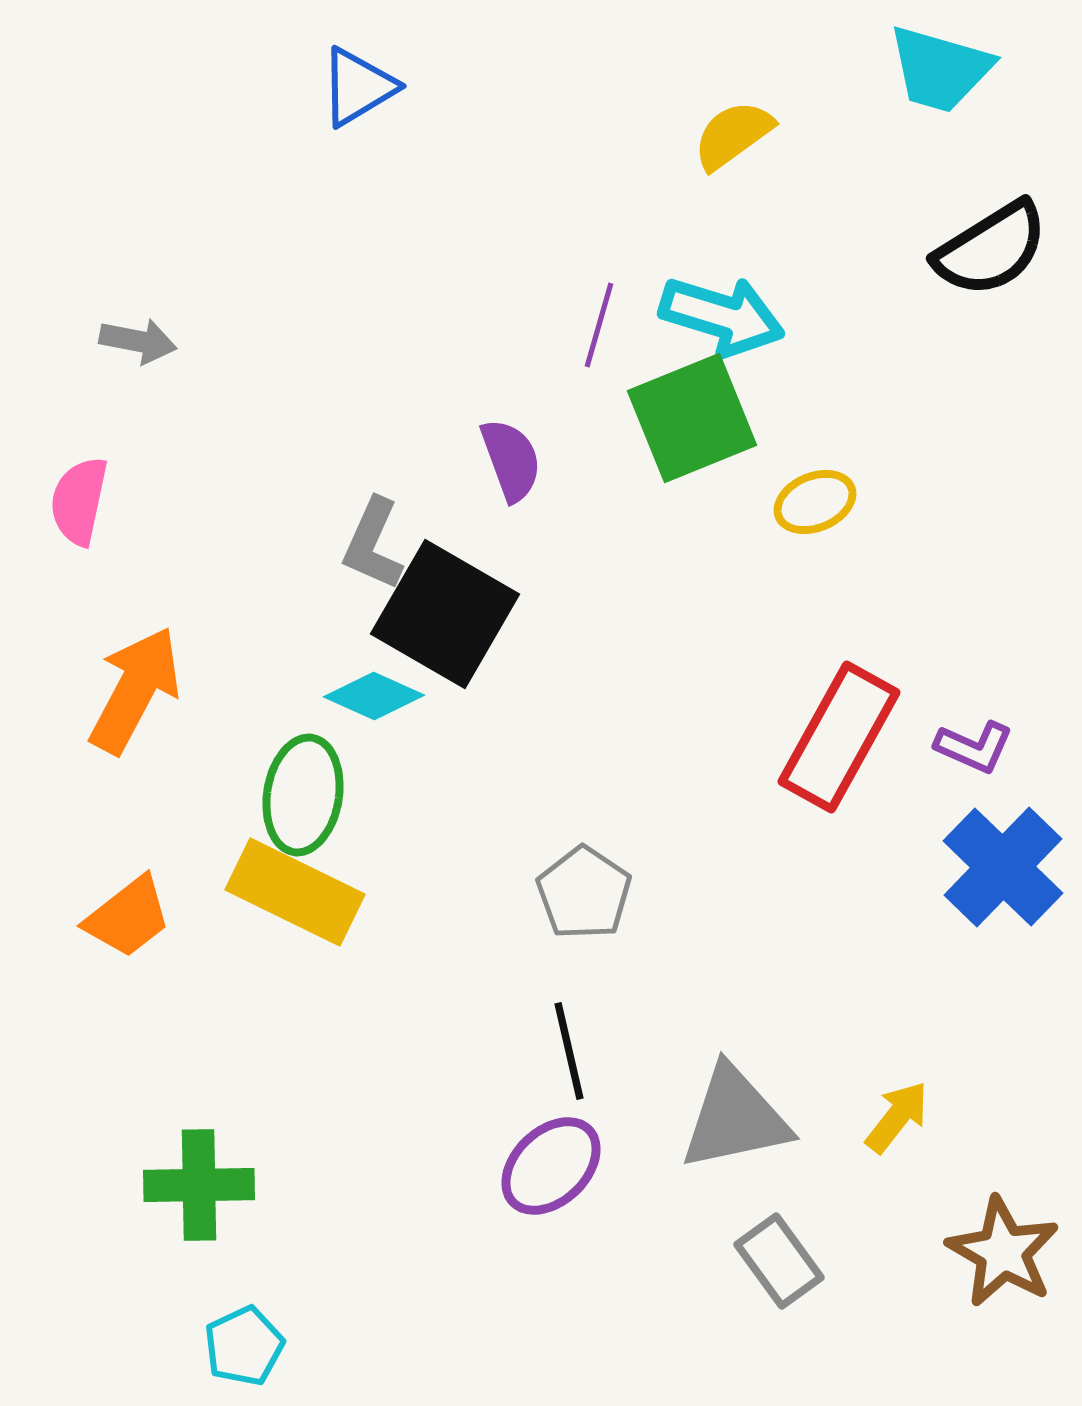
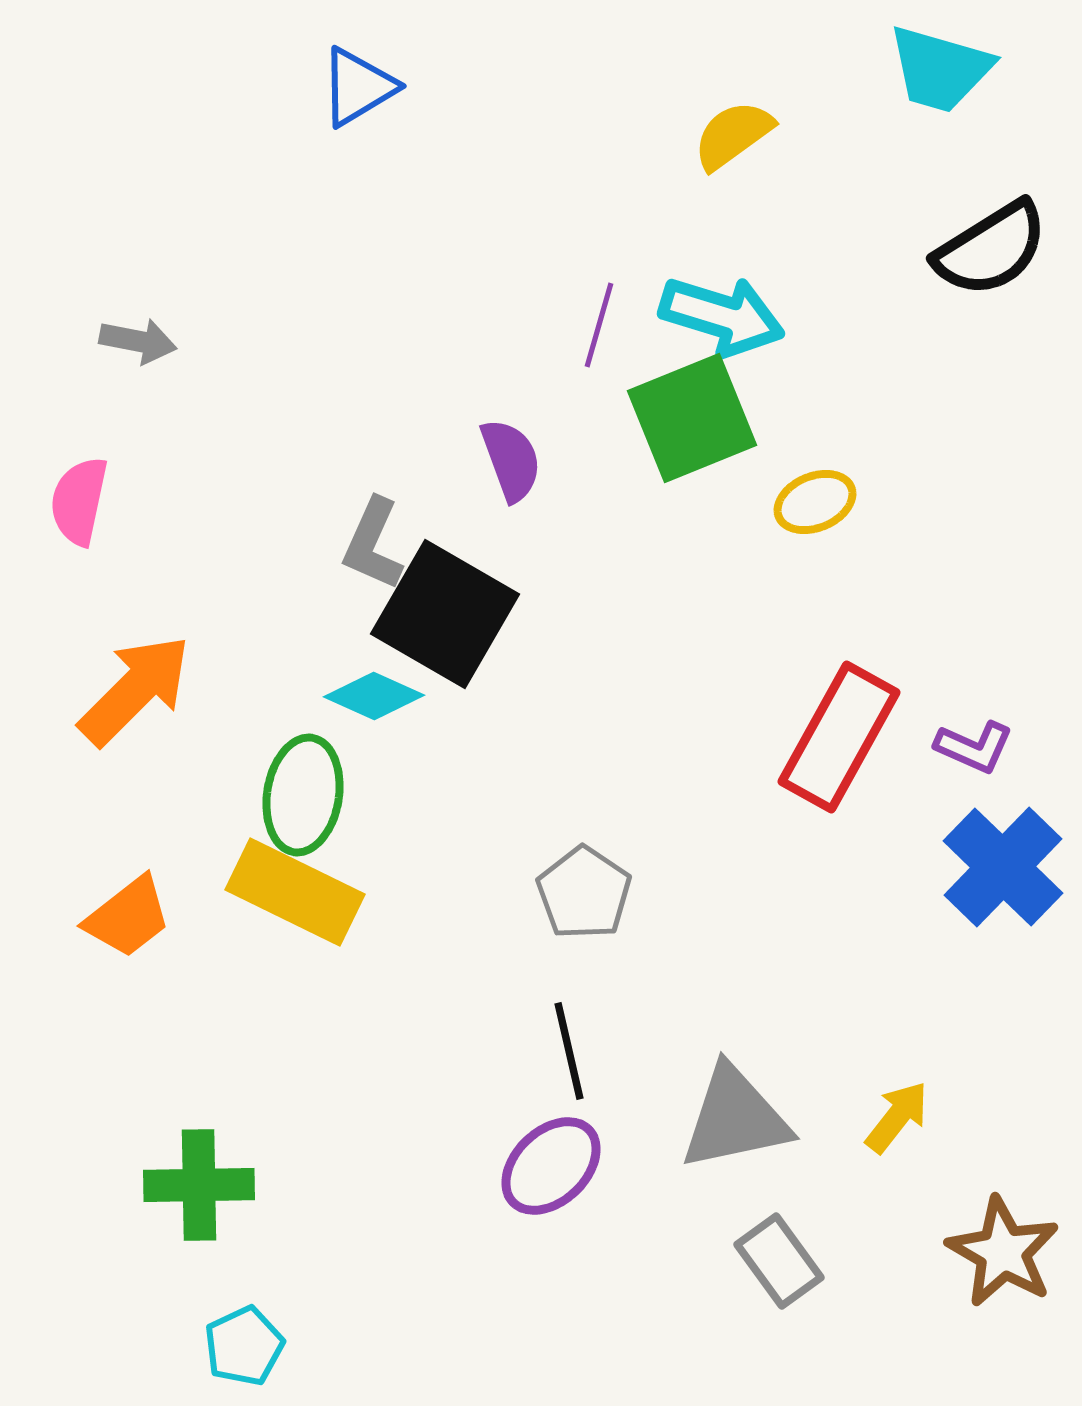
orange arrow: rotated 17 degrees clockwise
